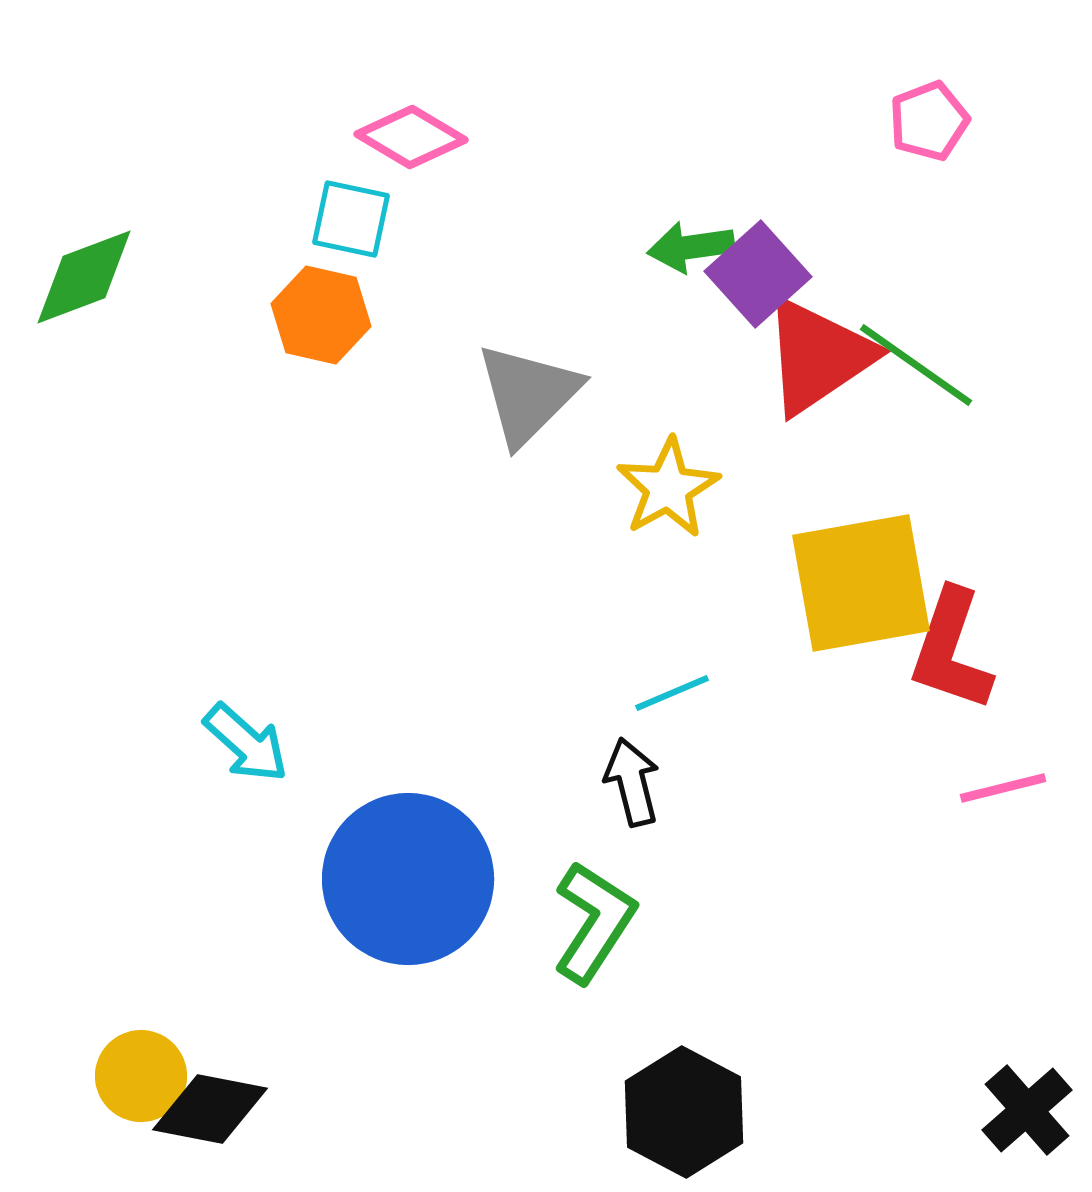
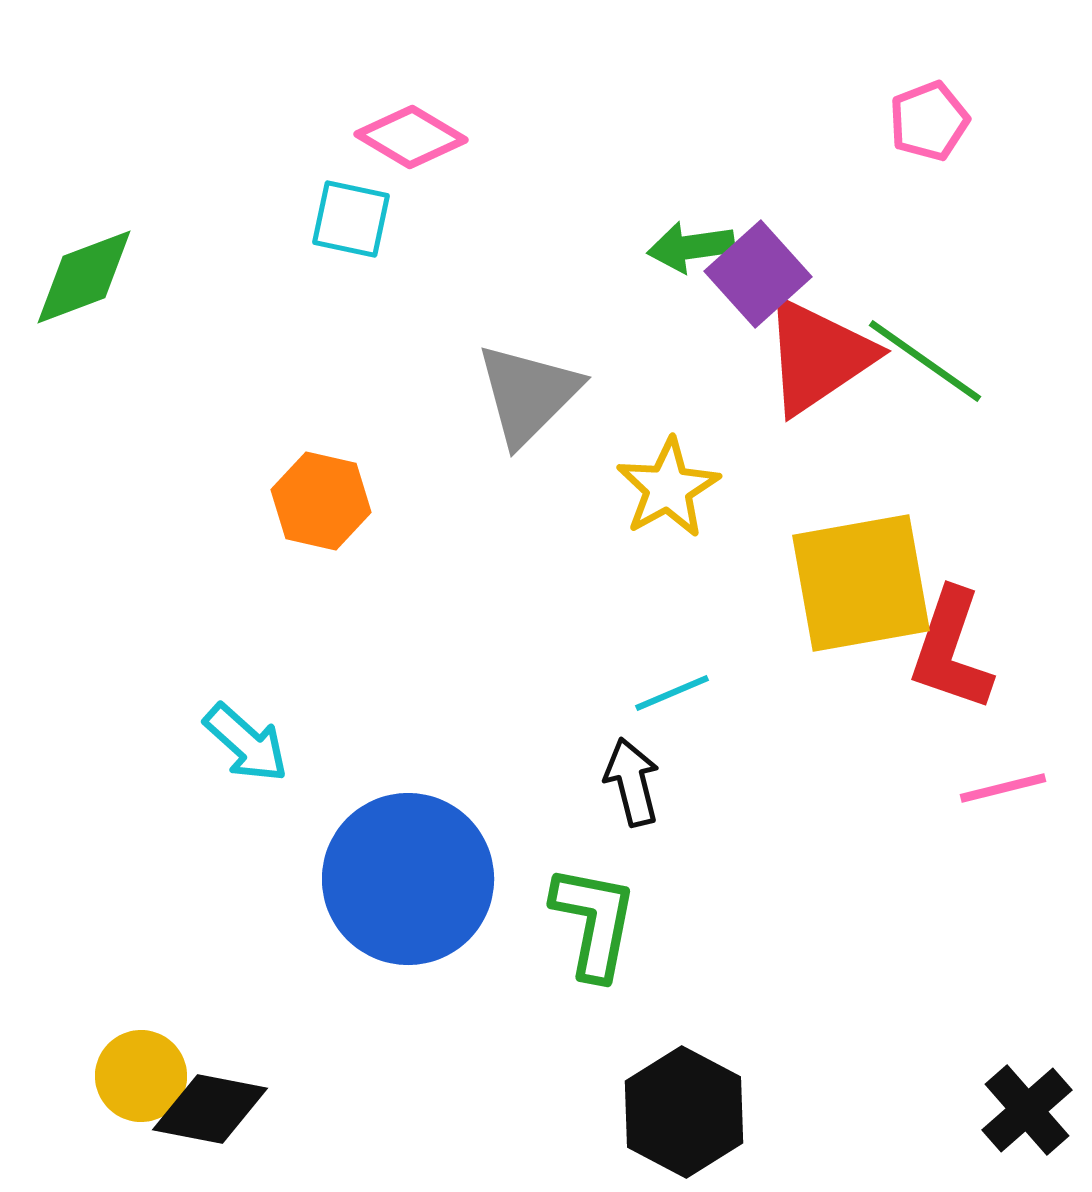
orange hexagon: moved 186 px down
green line: moved 9 px right, 4 px up
green L-shape: rotated 22 degrees counterclockwise
